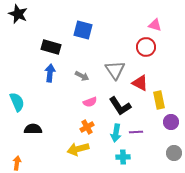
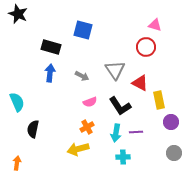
black semicircle: rotated 78 degrees counterclockwise
